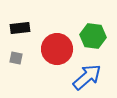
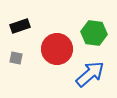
black rectangle: moved 2 px up; rotated 12 degrees counterclockwise
green hexagon: moved 1 px right, 3 px up
blue arrow: moved 3 px right, 3 px up
